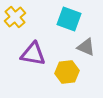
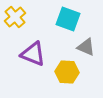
cyan square: moved 1 px left
purple triangle: rotated 12 degrees clockwise
yellow hexagon: rotated 10 degrees clockwise
